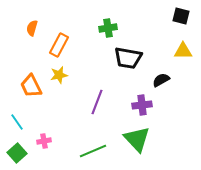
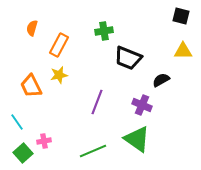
green cross: moved 4 px left, 3 px down
black trapezoid: rotated 12 degrees clockwise
purple cross: rotated 30 degrees clockwise
green triangle: rotated 12 degrees counterclockwise
green square: moved 6 px right
